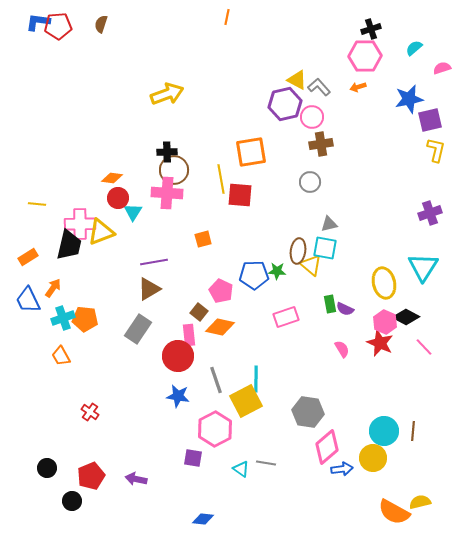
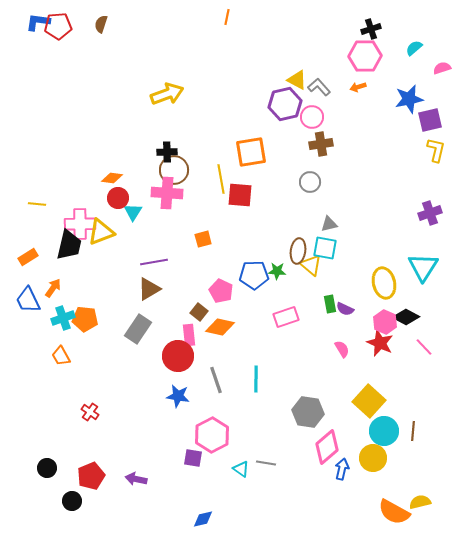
yellow square at (246, 401): moved 123 px right; rotated 20 degrees counterclockwise
pink hexagon at (215, 429): moved 3 px left, 6 px down
blue arrow at (342, 469): rotated 70 degrees counterclockwise
blue diamond at (203, 519): rotated 20 degrees counterclockwise
